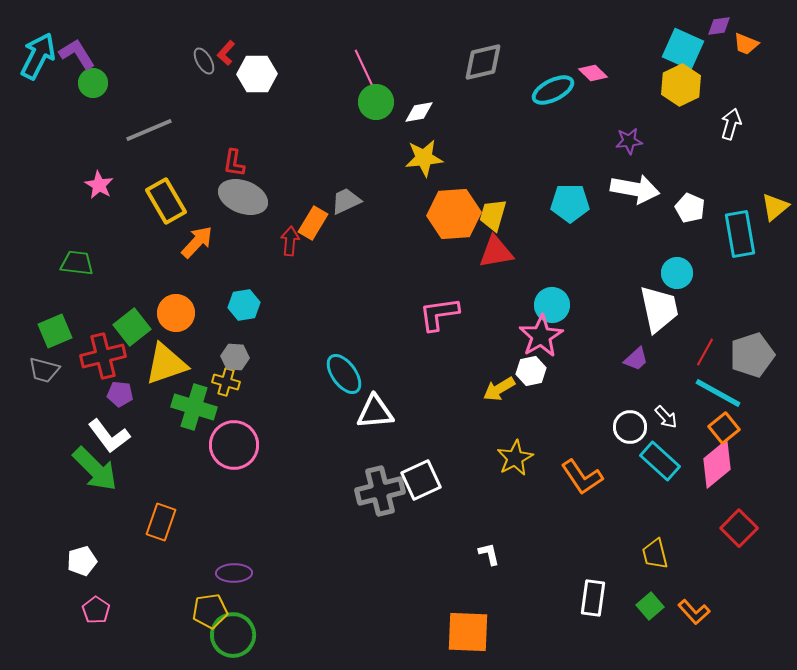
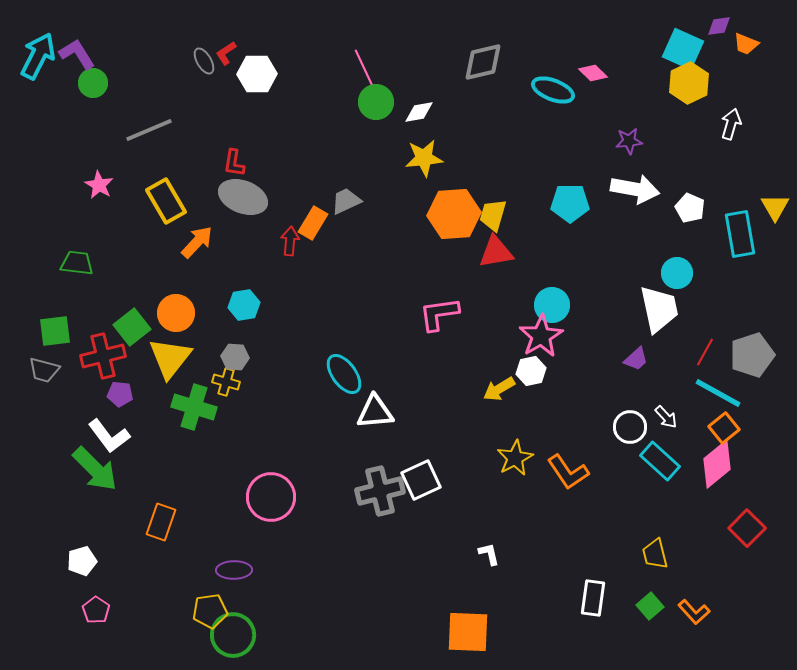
red L-shape at (226, 53): rotated 15 degrees clockwise
yellow hexagon at (681, 85): moved 8 px right, 2 px up
cyan ellipse at (553, 90): rotated 48 degrees clockwise
yellow triangle at (775, 207): rotated 20 degrees counterclockwise
green square at (55, 331): rotated 16 degrees clockwise
yellow triangle at (166, 364): moved 4 px right, 6 px up; rotated 33 degrees counterclockwise
pink circle at (234, 445): moved 37 px right, 52 px down
orange L-shape at (582, 477): moved 14 px left, 5 px up
red square at (739, 528): moved 8 px right
purple ellipse at (234, 573): moved 3 px up
